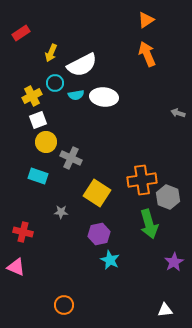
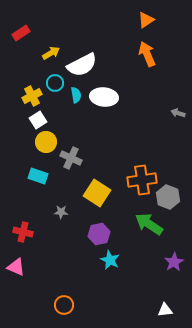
yellow arrow: rotated 144 degrees counterclockwise
cyan semicircle: rotated 91 degrees counterclockwise
white square: rotated 12 degrees counterclockwise
green arrow: rotated 140 degrees clockwise
